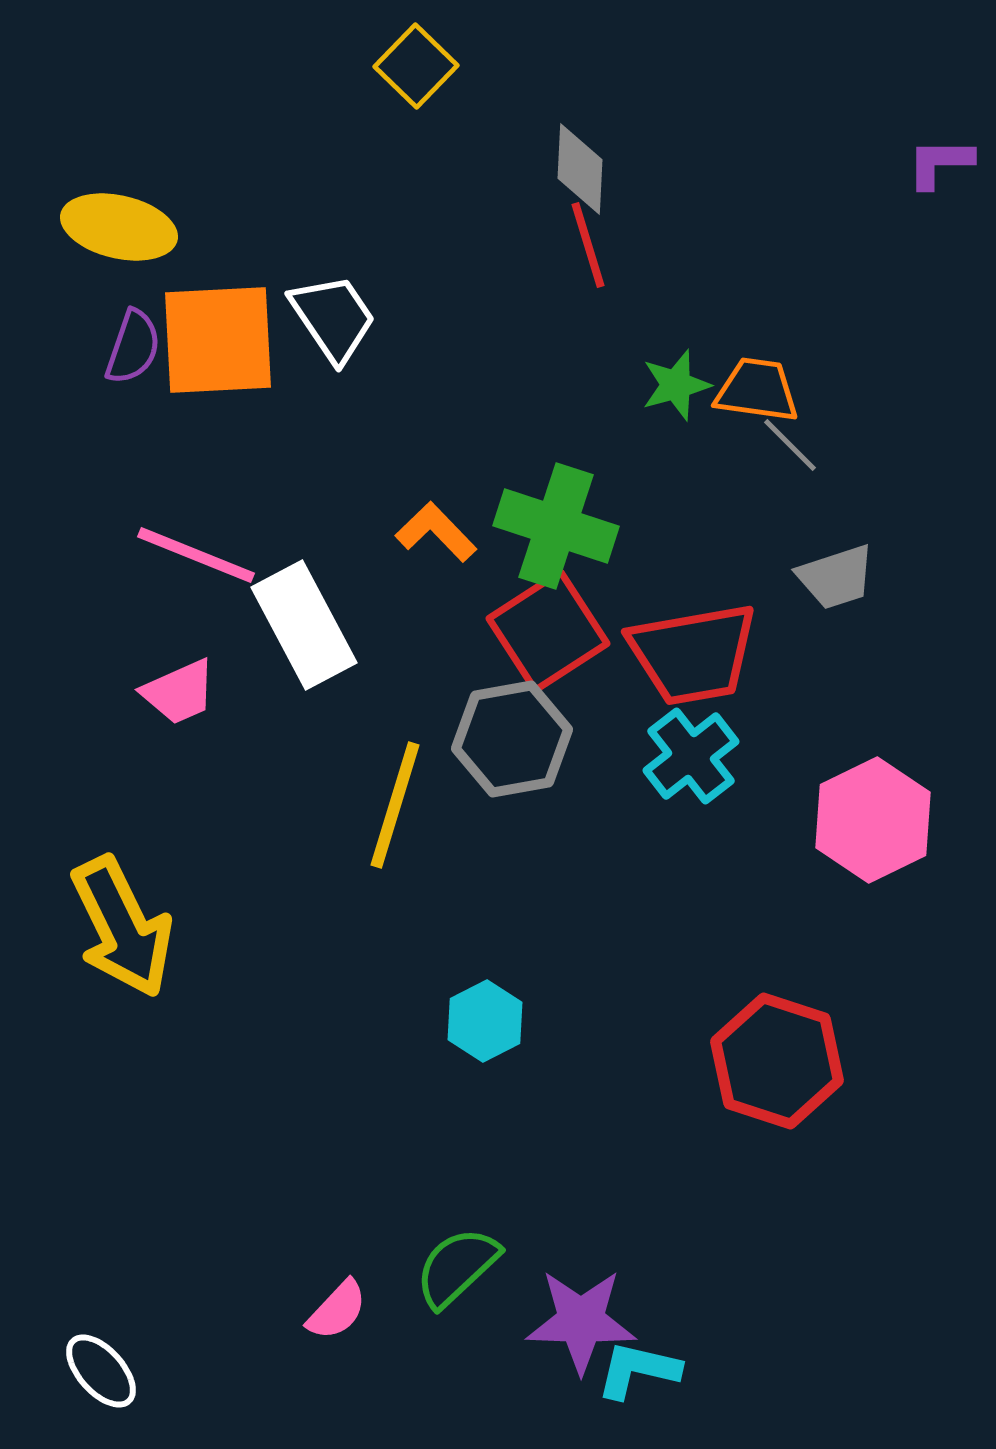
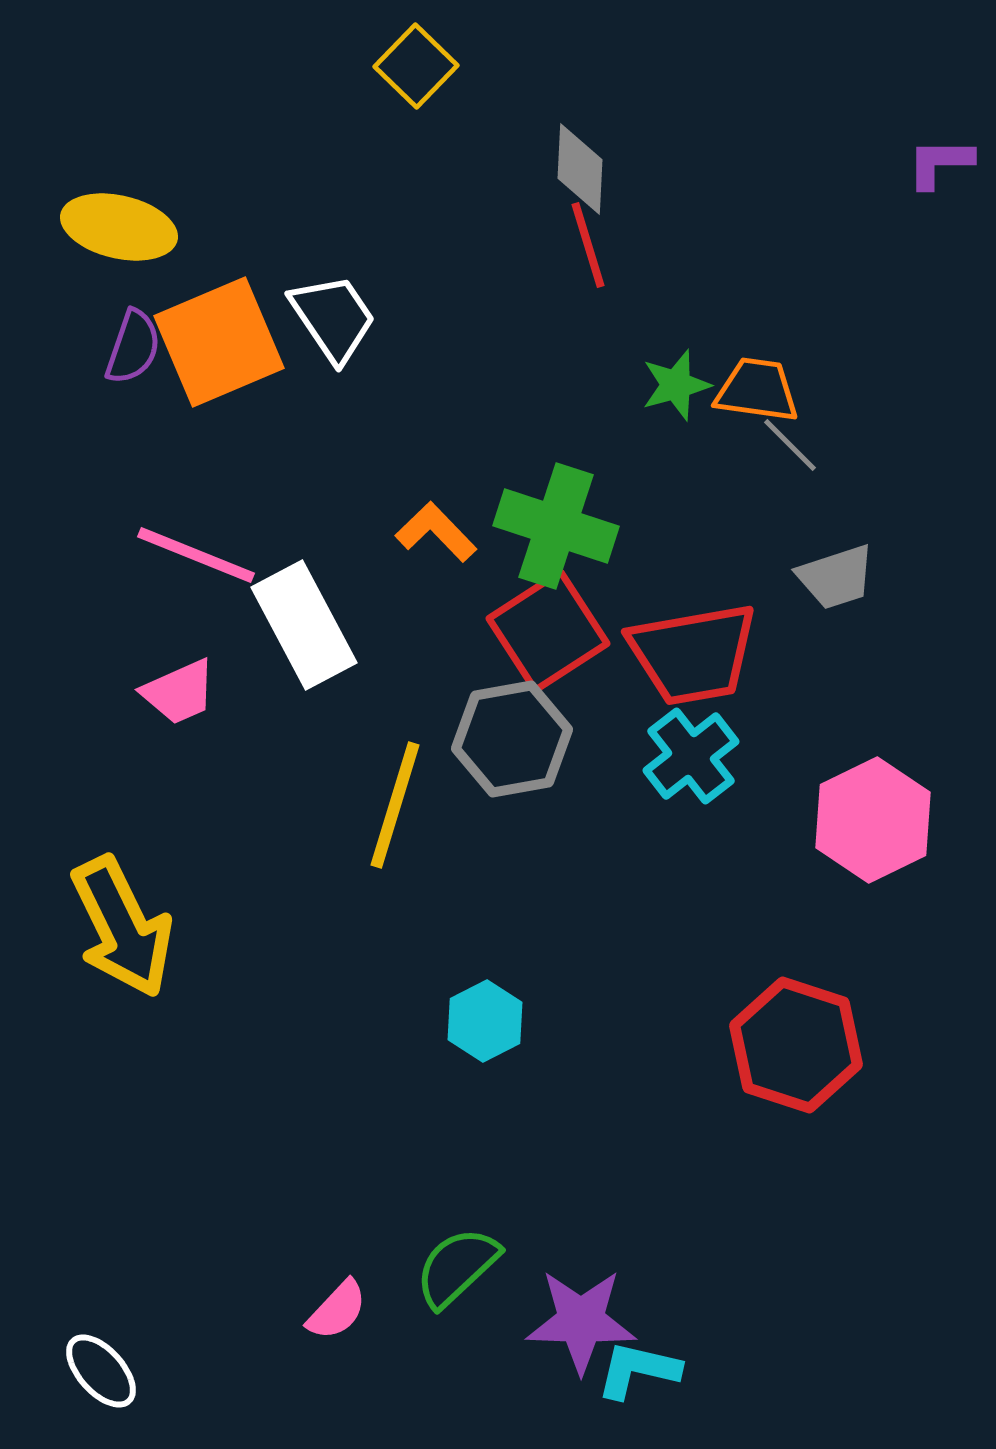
orange square: moved 1 px right, 2 px down; rotated 20 degrees counterclockwise
red hexagon: moved 19 px right, 16 px up
